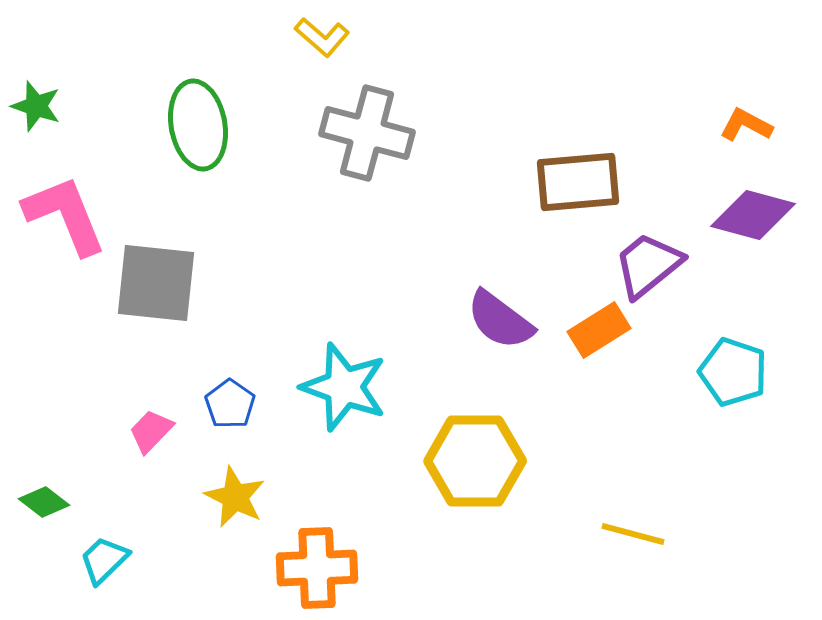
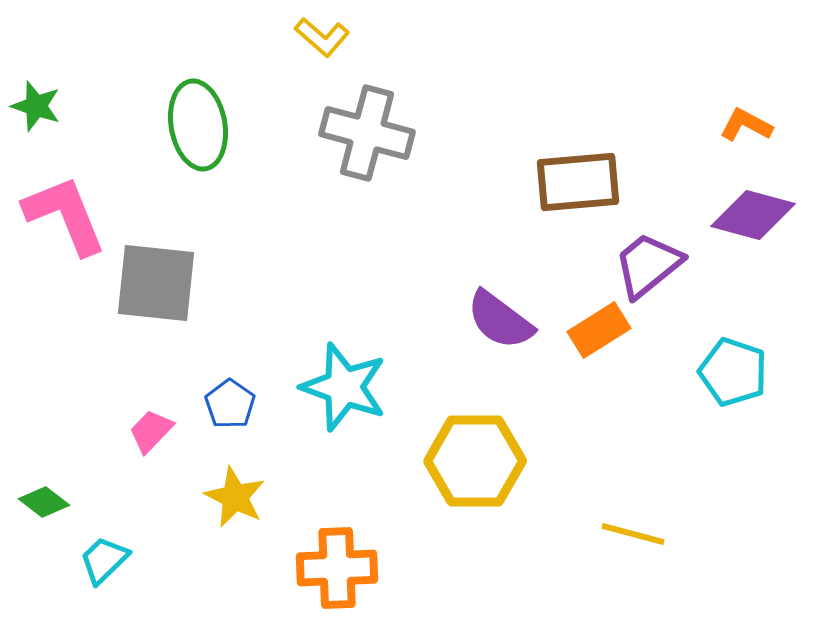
orange cross: moved 20 px right
